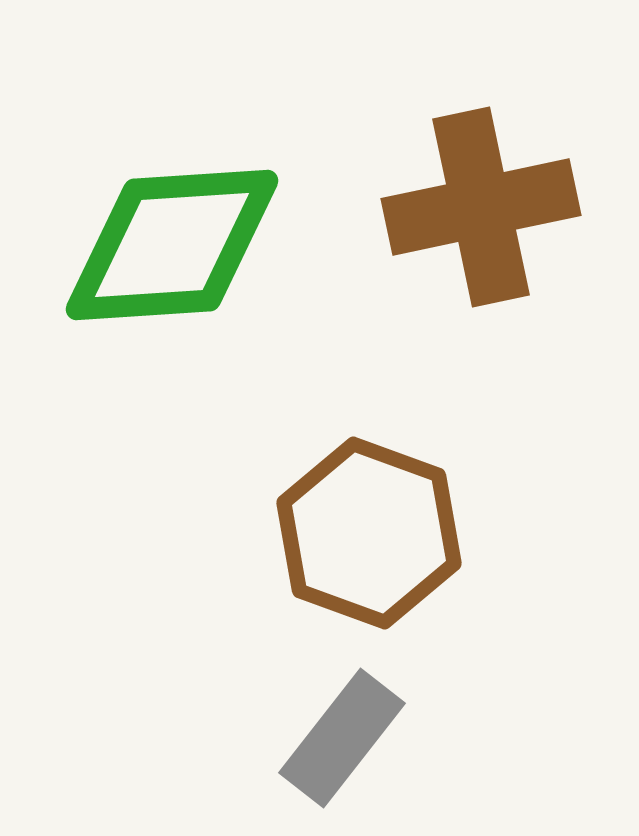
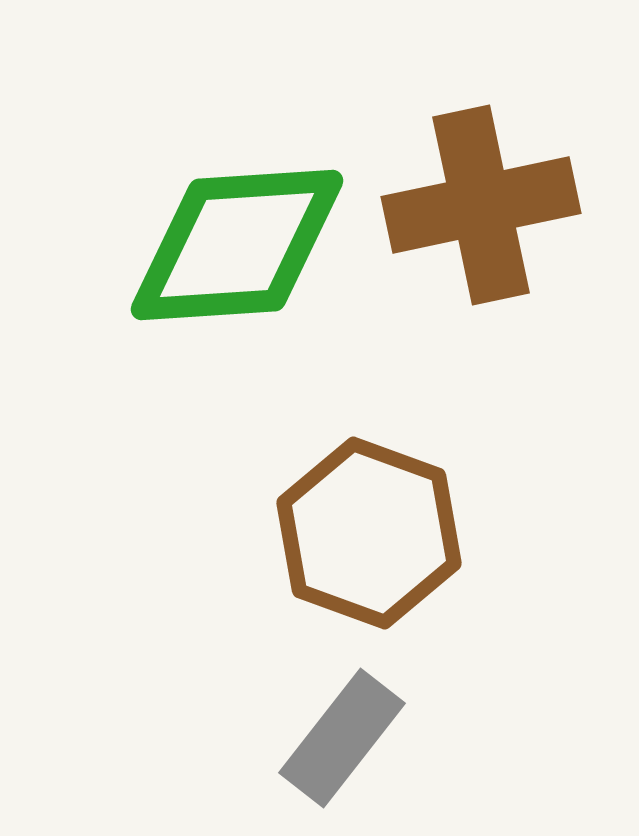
brown cross: moved 2 px up
green diamond: moved 65 px right
